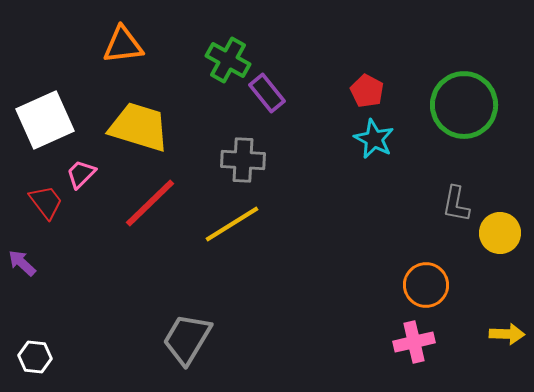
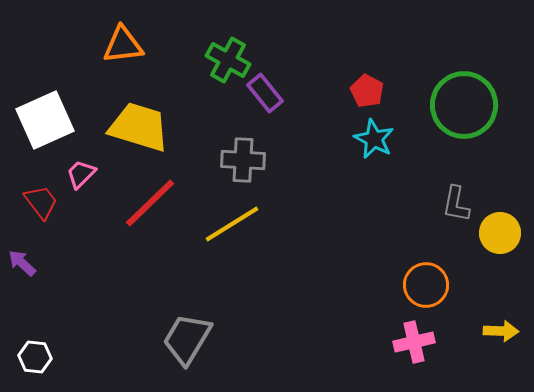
purple rectangle: moved 2 px left
red trapezoid: moved 5 px left
yellow arrow: moved 6 px left, 3 px up
